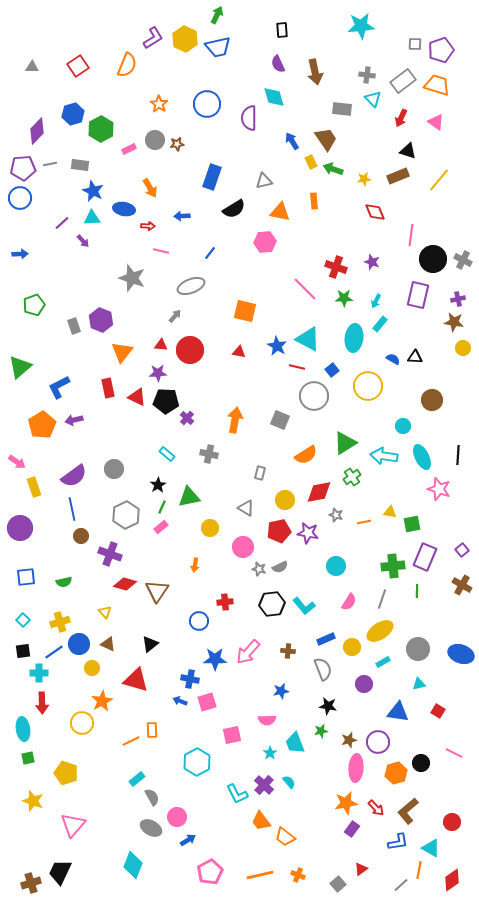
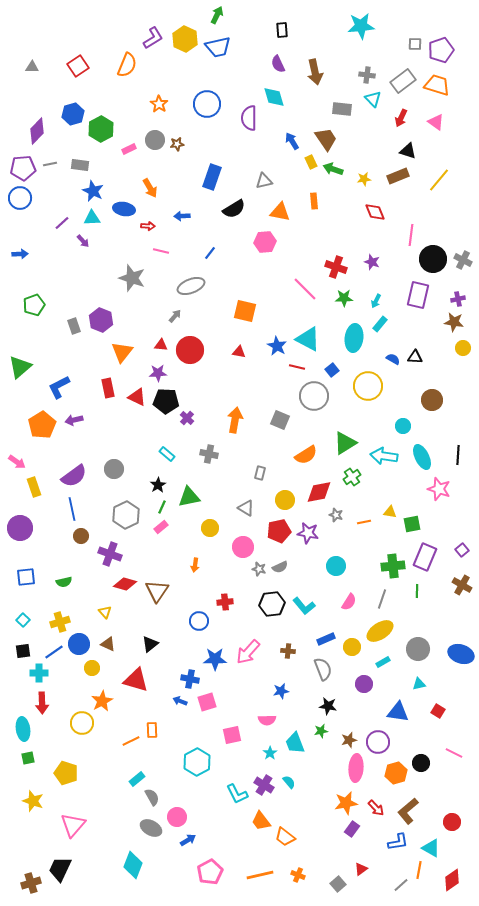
purple cross at (264, 785): rotated 12 degrees counterclockwise
black trapezoid at (60, 872): moved 3 px up
